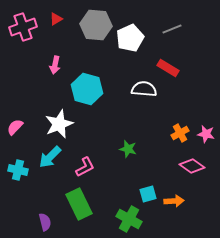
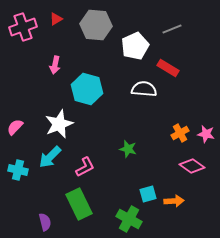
white pentagon: moved 5 px right, 8 px down
